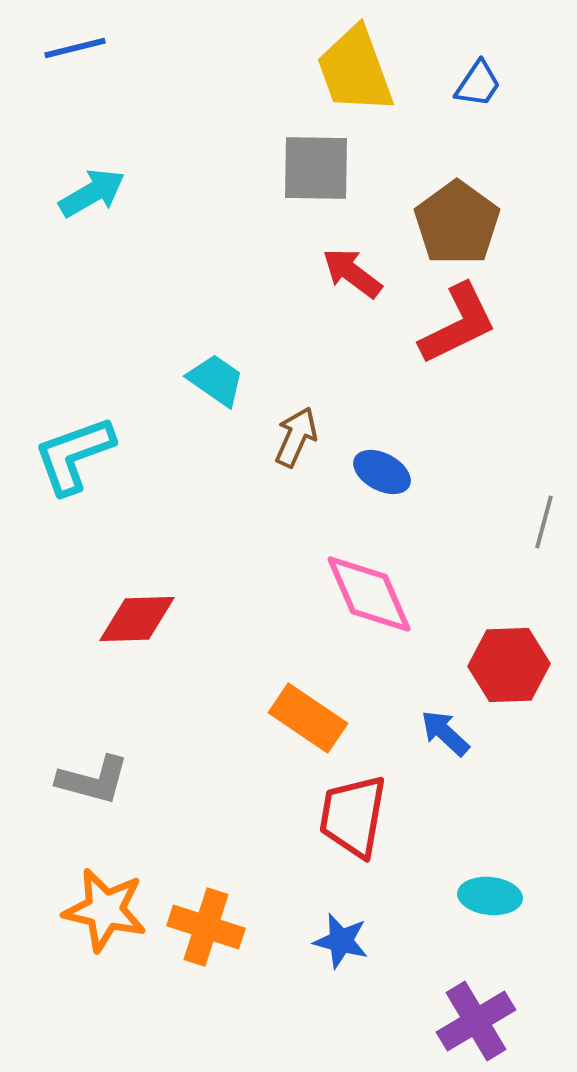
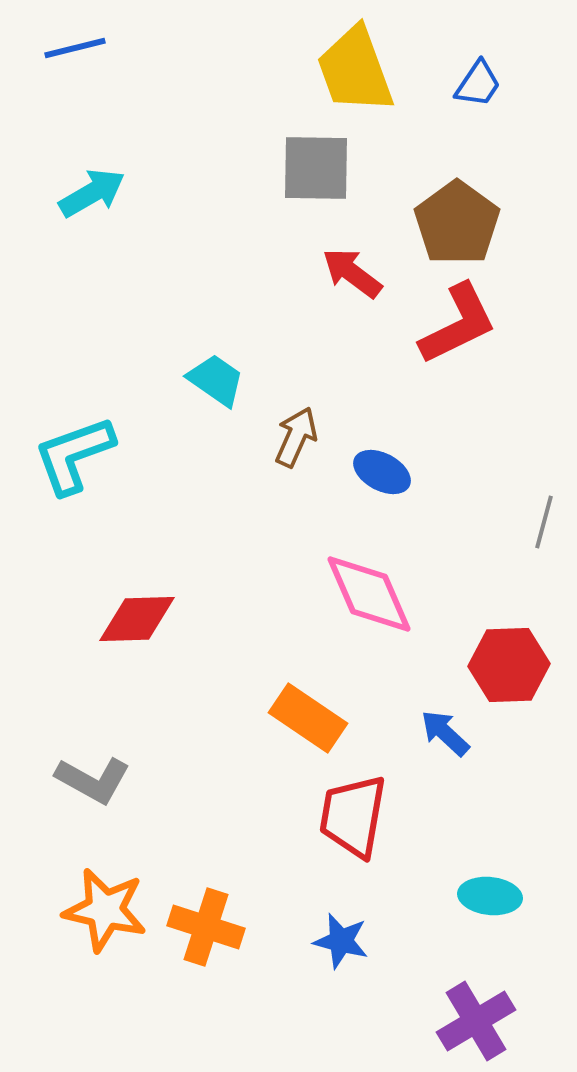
gray L-shape: rotated 14 degrees clockwise
